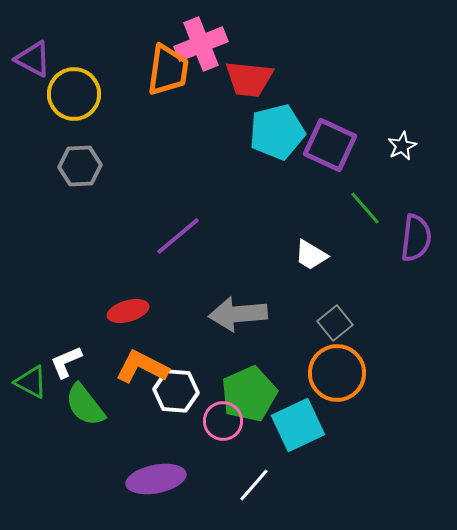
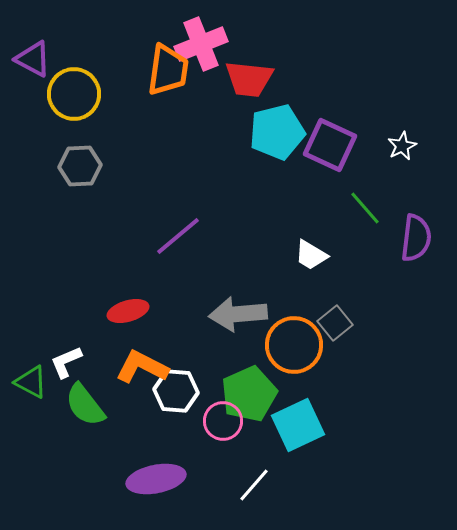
orange circle: moved 43 px left, 28 px up
